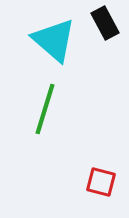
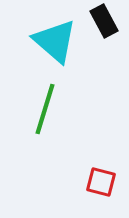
black rectangle: moved 1 px left, 2 px up
cyan triangle: moved 1 px right, 1 px down
